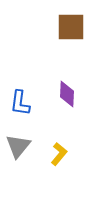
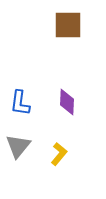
brown square: moved 3 px left, 2 px up
purple diamond: moved 8 px down
